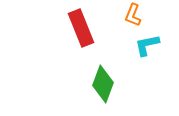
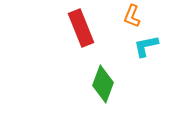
orange L-shape: moved 1 px left, 1 px down
cyan L-shape: moved 1 px left, 1 px down
